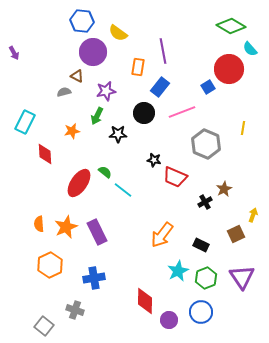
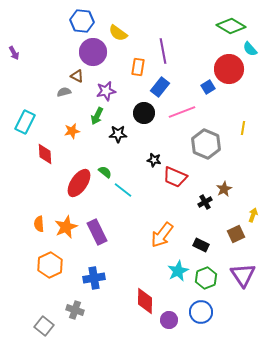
purple triangle at (242, 277): moved 1 px right, 2 px up
